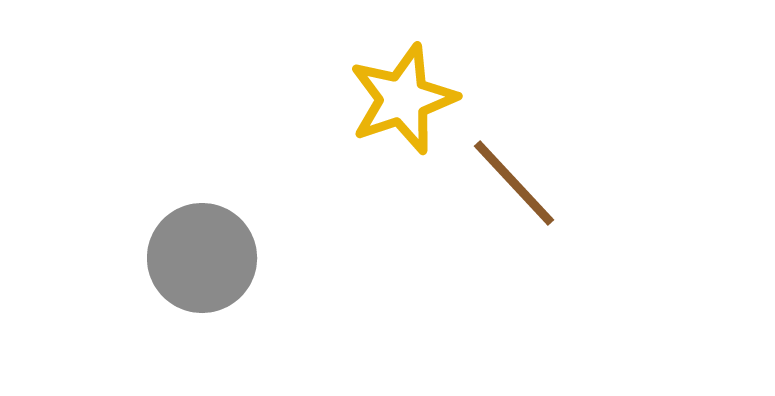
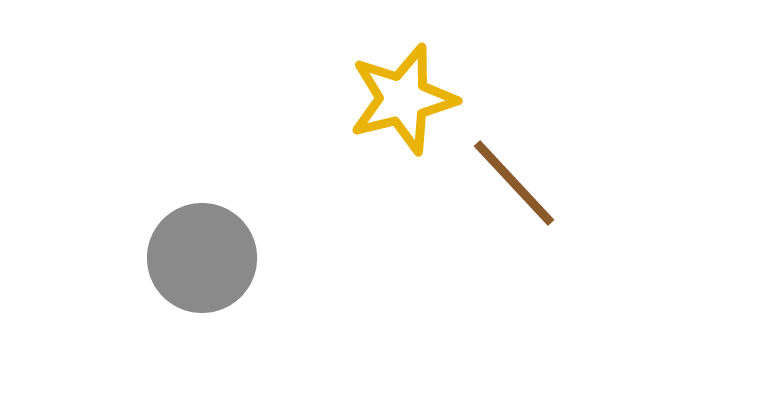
yellow star: rotated 5 degrees clockwise
